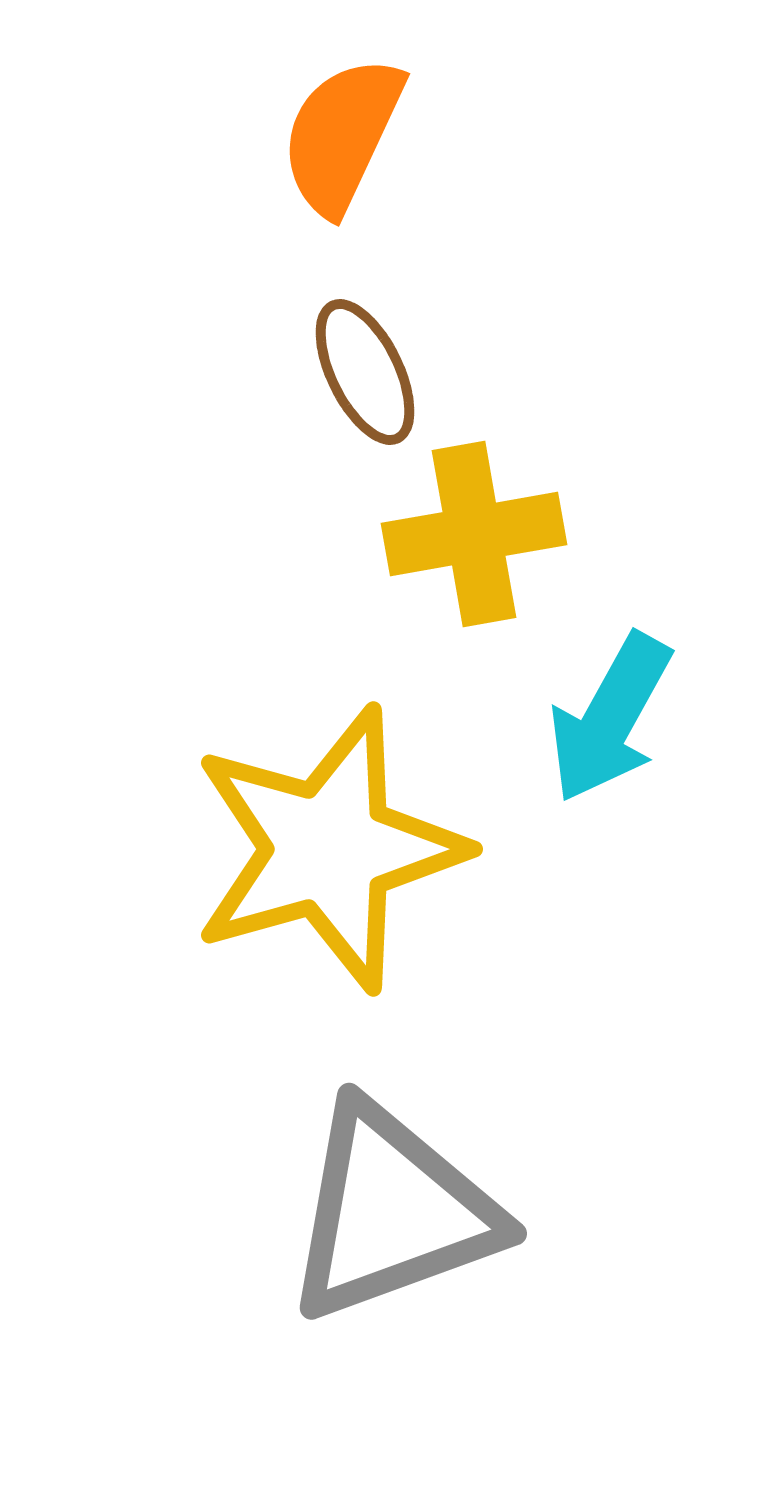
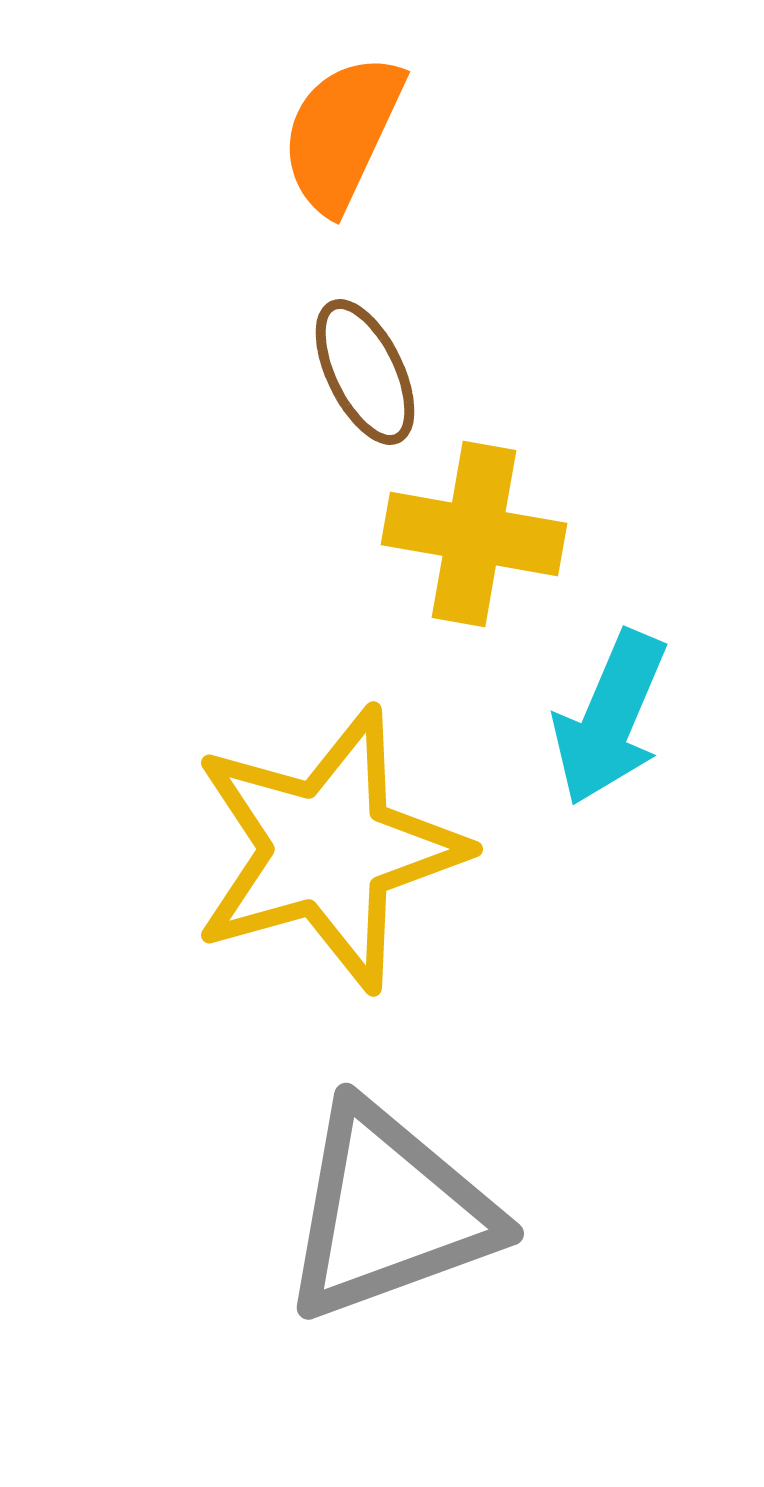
orange semicircle: moved 2 px up
yellow cross: rotated 20 degrees clockwise
cyan arrow: rotated 6 degrees counterclockwise
gray triangle: moved 3 px left
